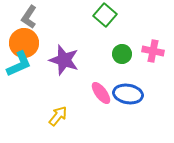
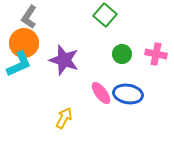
pink cross: moved 3 px right, 3 px down
yellow arrow: moved 6 px right, 2 px down; rotated 10 degrees counterclockwise
